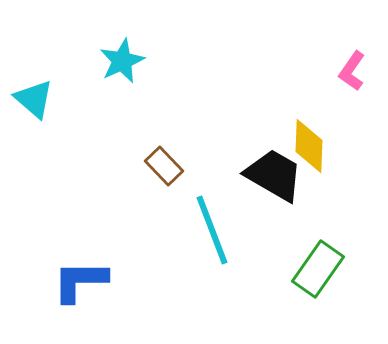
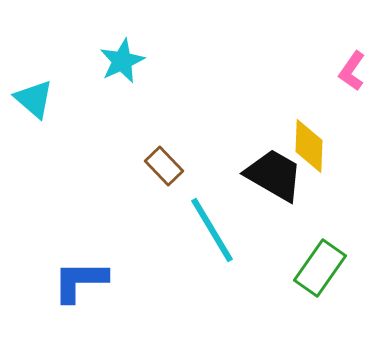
cyan line: rotated 10 degrees counterclockwise
green rectangle: moved 2 px right, 1 px up
